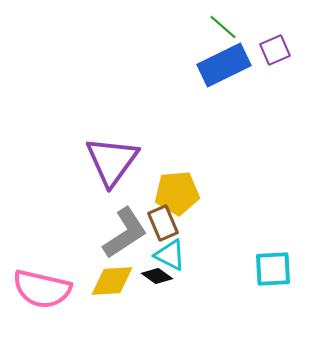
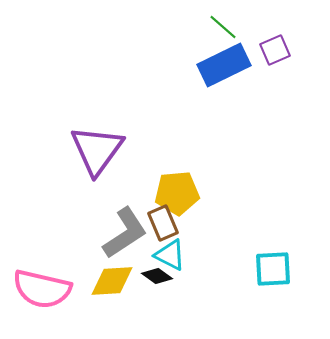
purple triangle: moved 15 px left, 11 px up
